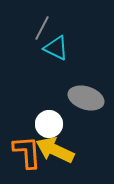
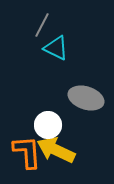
gray line: moved 3 px up
white circle: moved 1 px left, 1 px down
yellow arrow: moved 1 px right
